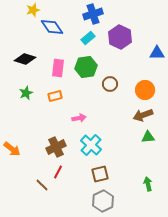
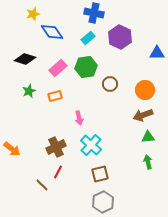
yellow star: moved 4 px down
blue cross: moved 1 px right, 1 px up; rotated 30 degrees clockwise
blue diamond: moved 5 px down
pink rectangle: rotated 42 degrees clockwise
green star: moved 3 px right, 2 px up
pink arrow: rotated 88 degrees clockwise
green arrow: moved 22 px up
gray hexagon: moved 1 px down
